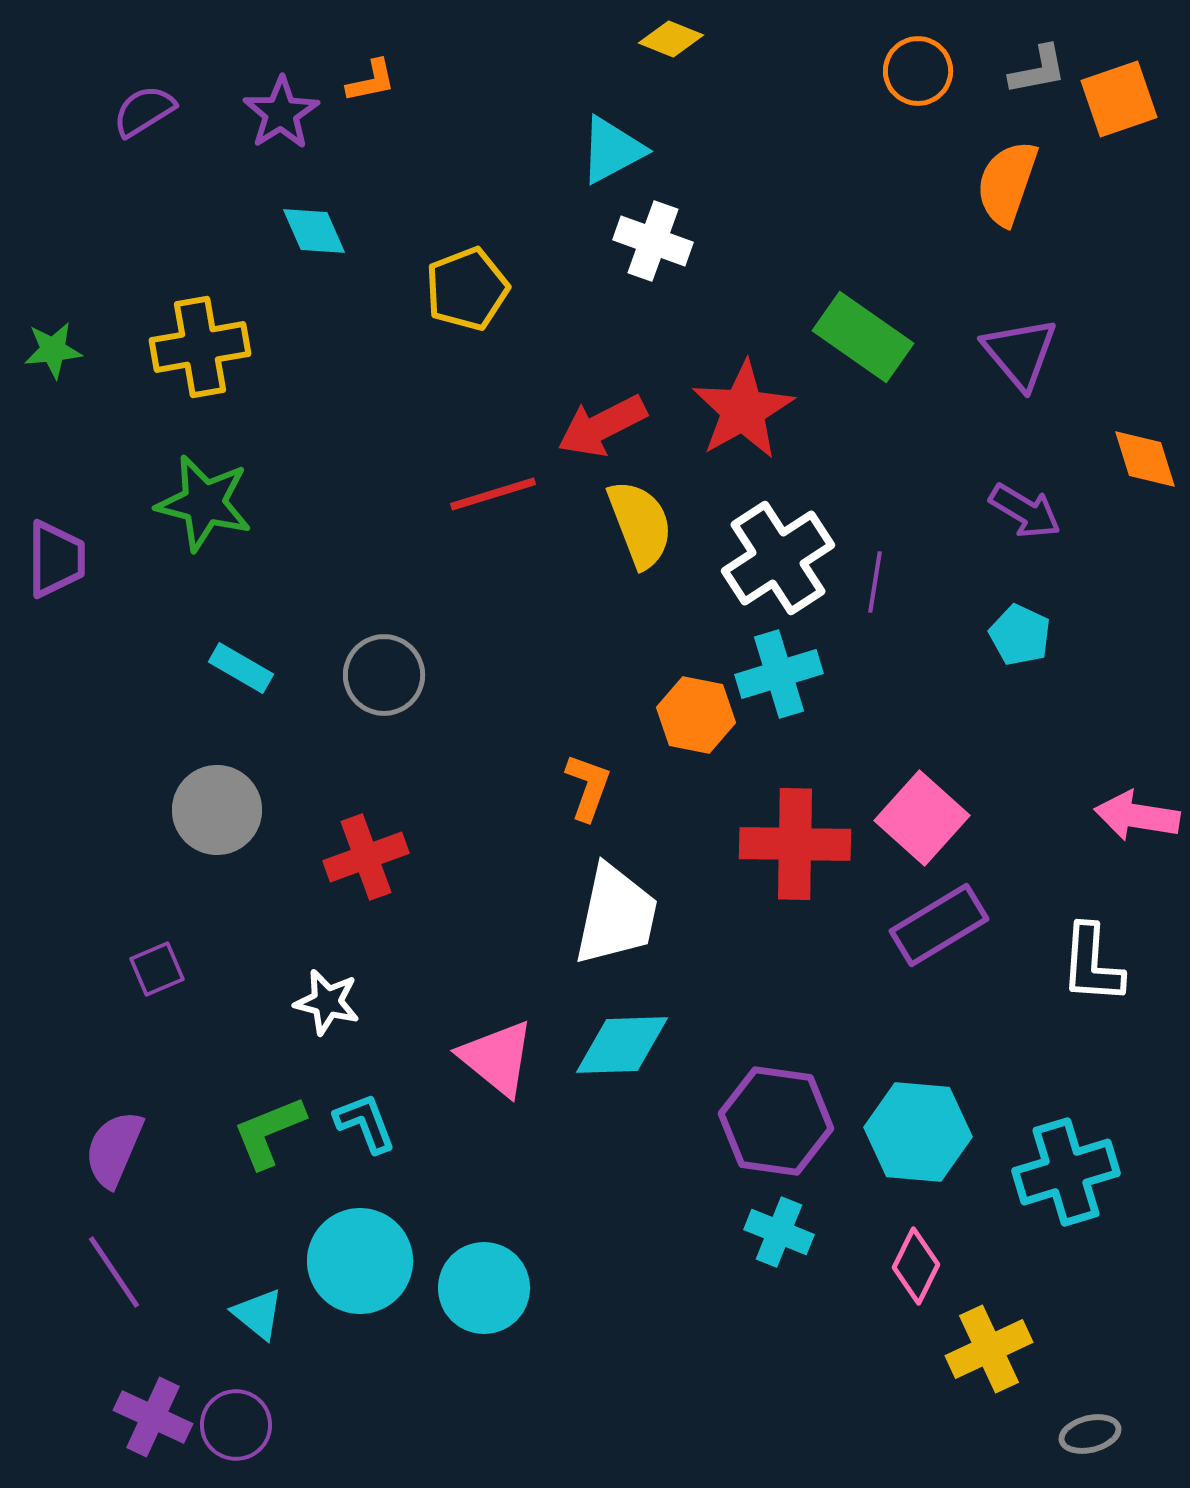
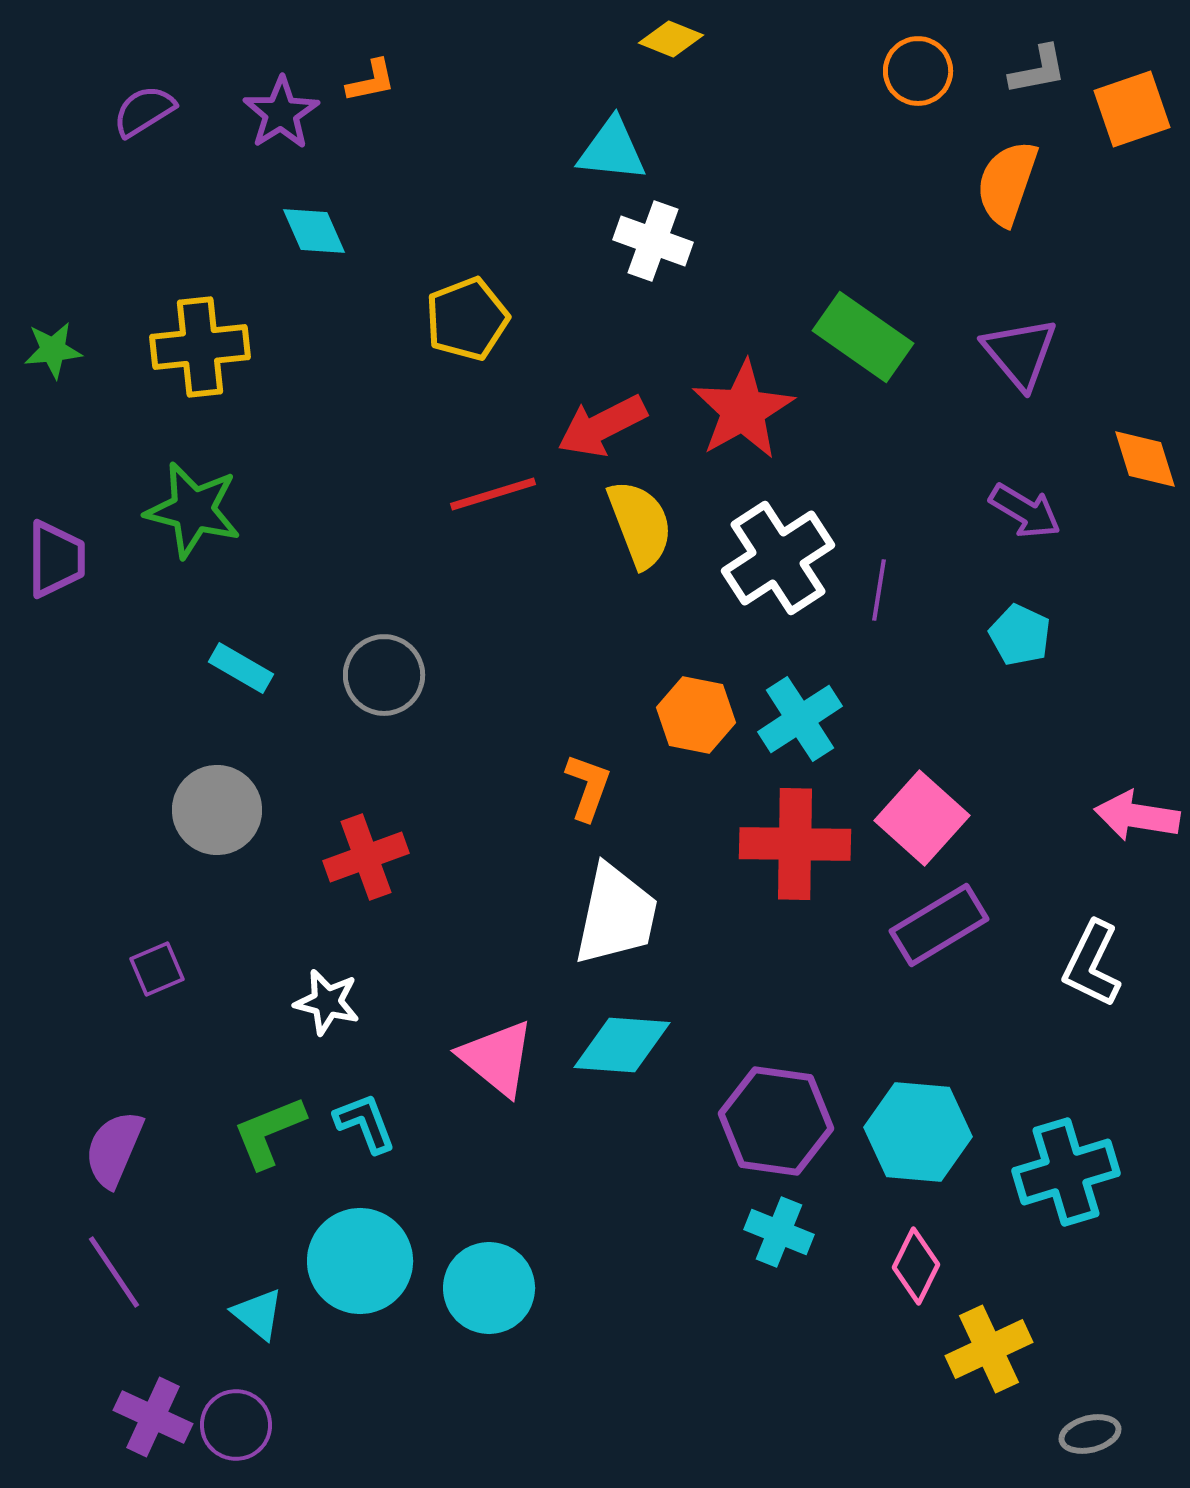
orange square at (1119, 99): moved 13 px right, 10 px down
cyan triangle at (612, 150): rotated 34 degrees clockwise
yellow pentagon at (467, 289): moved 30 px down
yellow cross at (200, 347): rotated 4 degrees clockwise
green star at (204, 503): moved 11 px left, 7 px down
purple line at (875, 582): moved 4 px right, 8 px down
cyan cross at (779, 674): moved 21 px right, 45 px down; rotated 16 degrees counterclockwise
white L-shape at (1092, 964): rotated 22 degrees clockwise
cyan diamond at (622, 1045): rotated 6 degrees clockwise
cyan circle at (484, 1288): moved 5 px right
